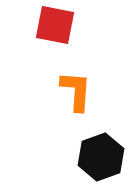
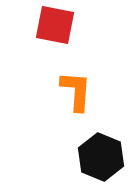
black hexagon: rotated 18 degrees counterclockwise
